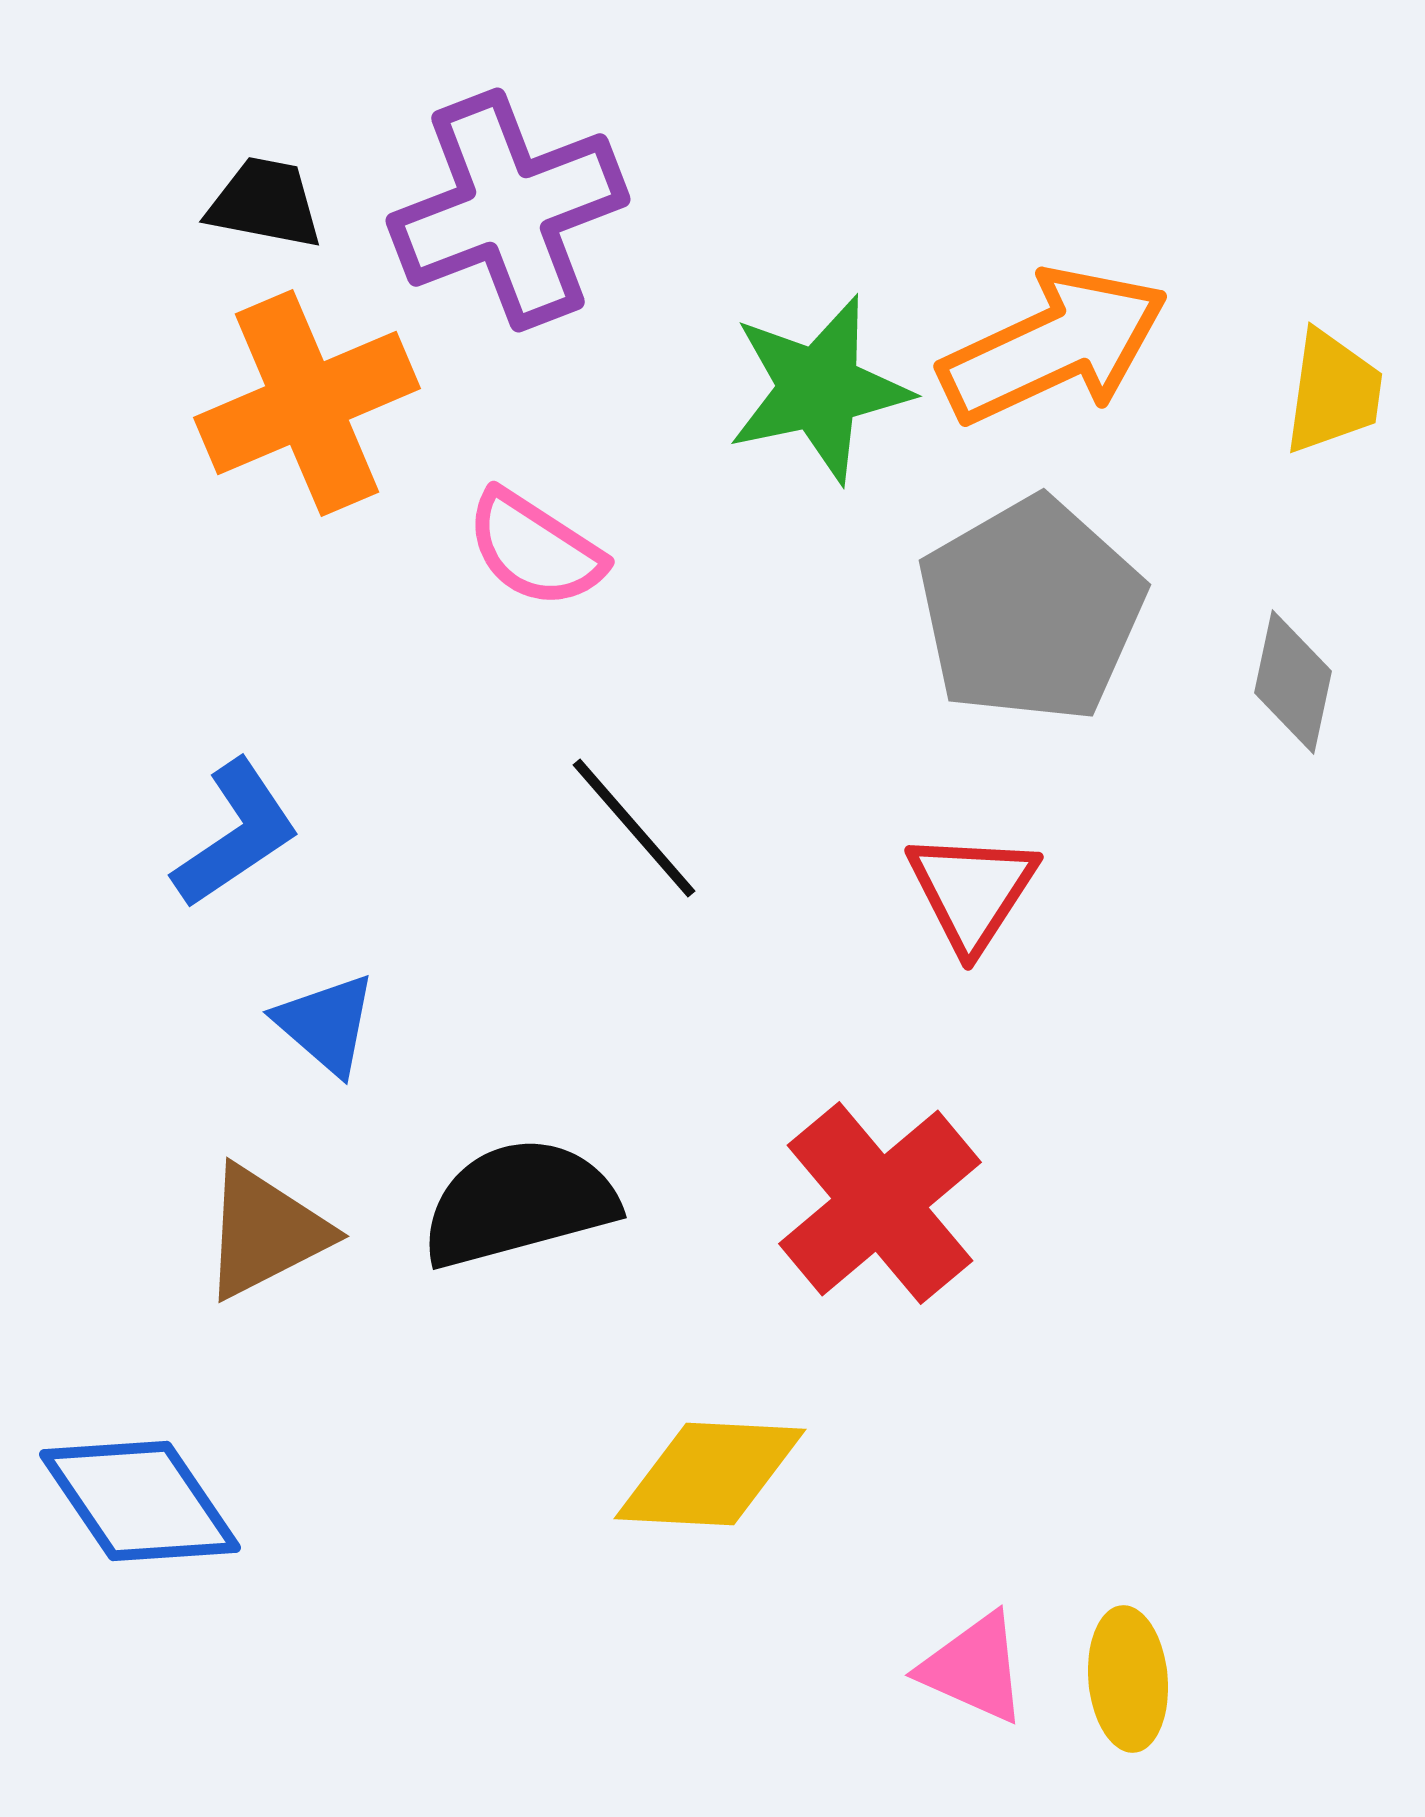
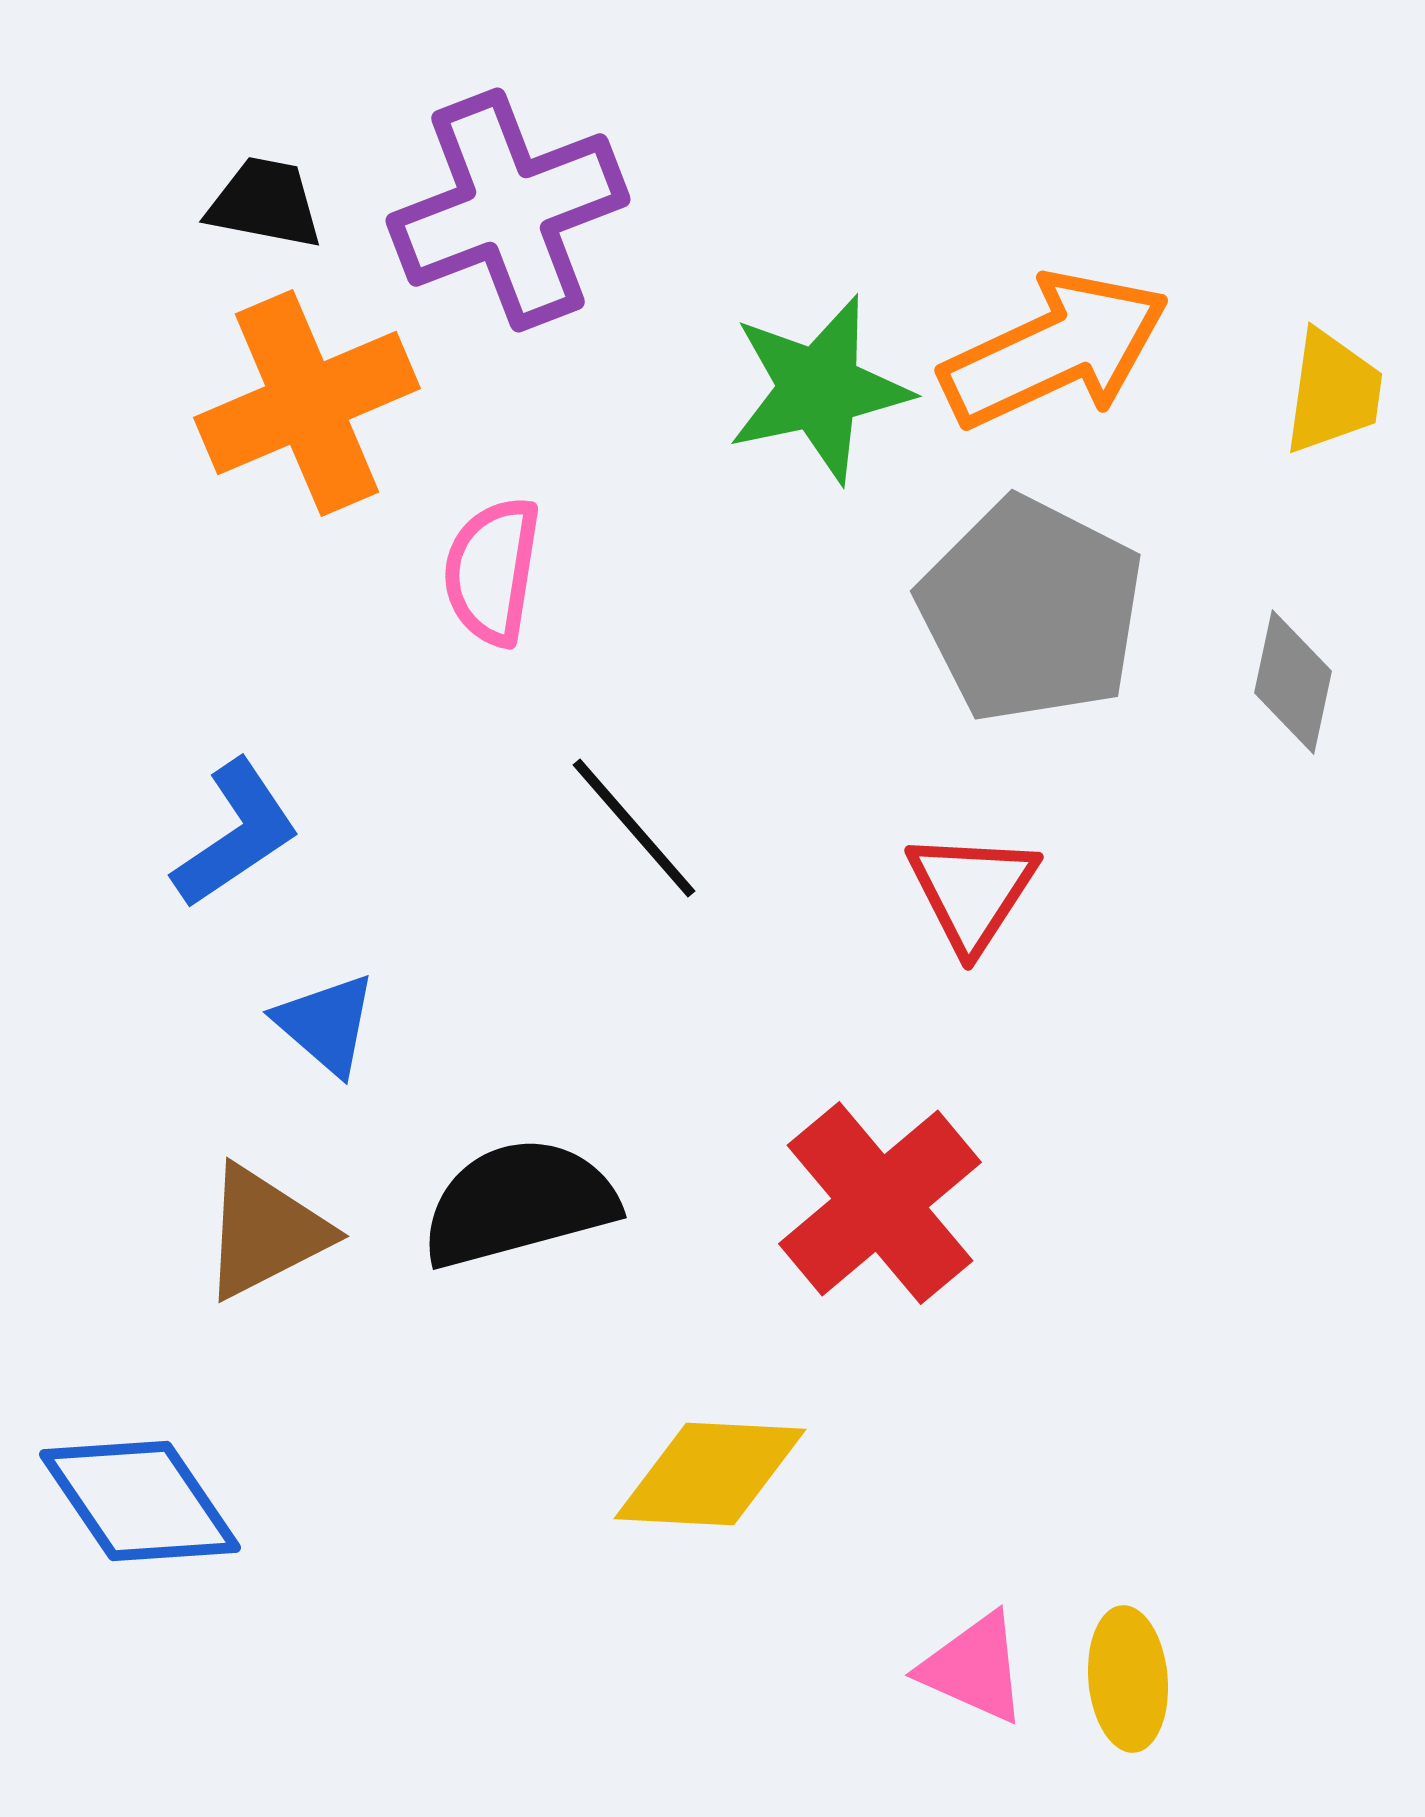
orange arrow: moved 1 px right, 4 px down
pink semicircle: moved 43 px left, 22 px down; rotated 66 degrees clockwise
gray pentagon: rotated 15 degrees counterclockwise
